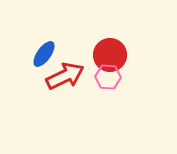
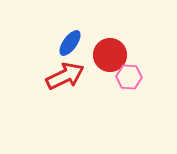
blue ellipse: moved 26 px right, 11 px up
pink hexagon: moved 21 px right
